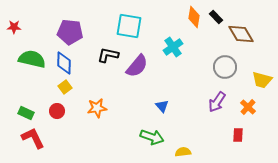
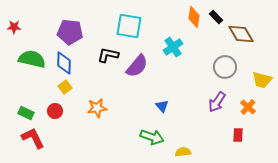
red circle: moved 2 px left
